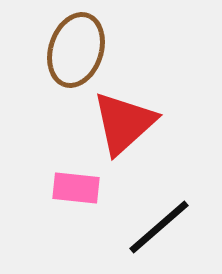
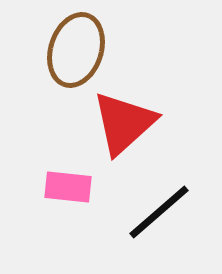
pink rectangle: moved 8 px left, 1 px up
black line: moved 15 px up
